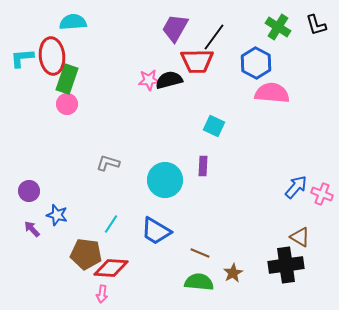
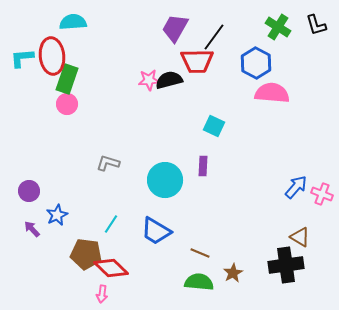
blue star: rotated 30 degrees clockwise
red diamond: rotated 40 degrees clockwise
